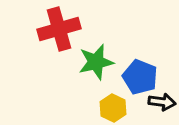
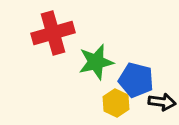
red cross: moved 6 px left, 4 px down
blue pentagon: moved 4 px left, 3 px down; rotated 8 degrees counterclockwise
yellow hexagon: moved 3 px right, 5 px up
